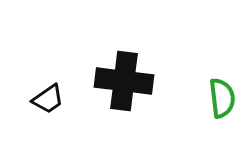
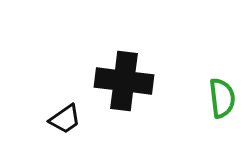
black trapezoid: moved 17 px right, 20 px down
